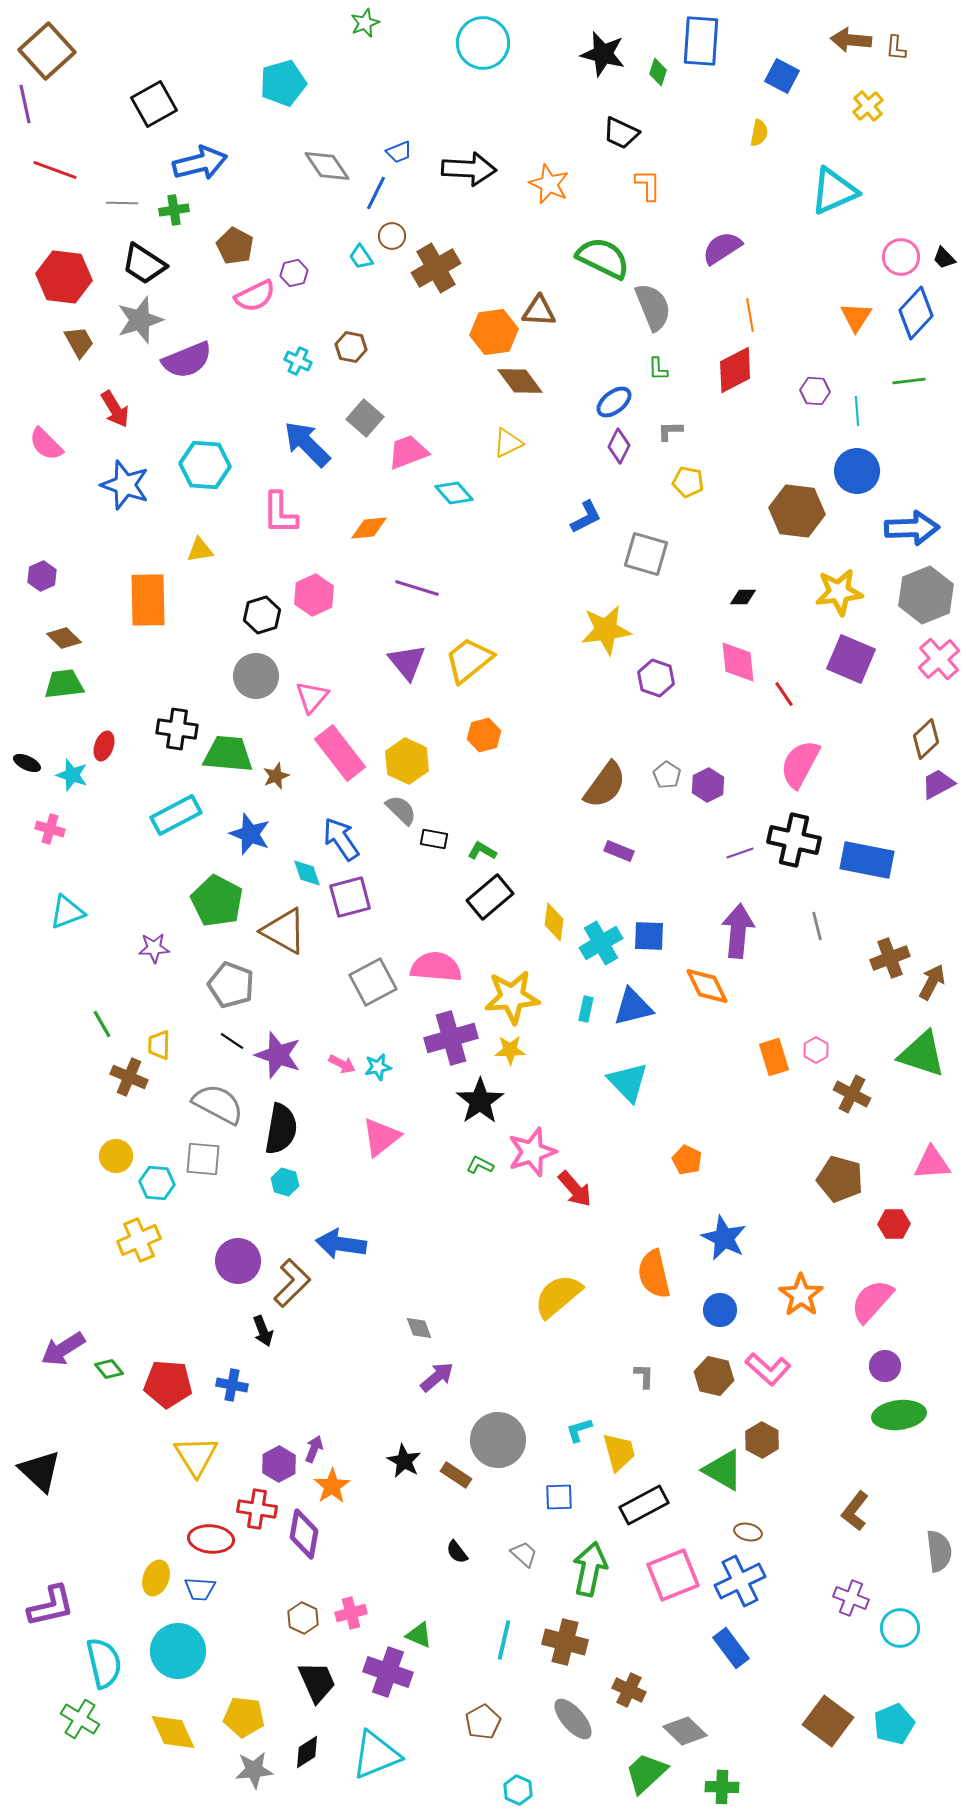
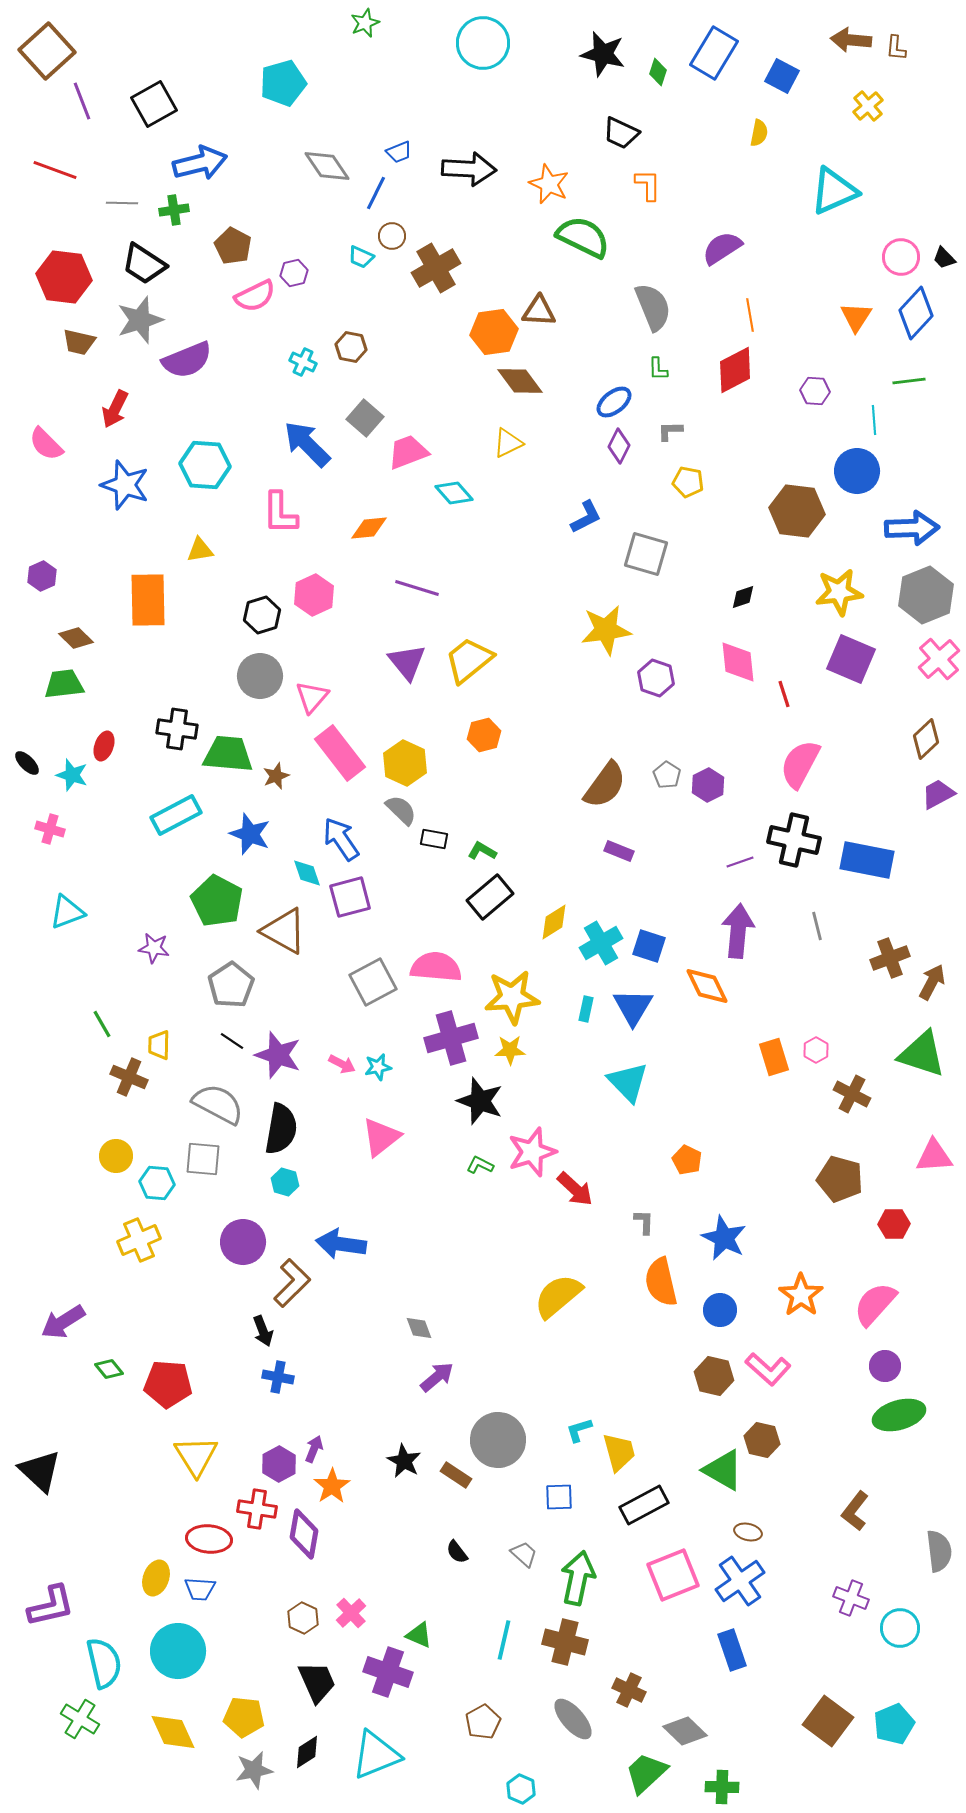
blue rectangle at (701, 41): moved 13 px right, 12 px down; rotated 27 degrees clockwise
purple line at (25, 104): moved 57 px right, 3 px up; rotated 9 degrees counterclockwise
brown pentagon at (235, 246): moved 2 px left
cyan trapezoid at (361, 257): rotated 32 degrees counterclockwise
green semicircle at (603, 258): moved 20 px left, 21 px up
brown trapezoid at (79, 342): rotated 132 degrees clockwise
cyan cross at (298, 361): moved 5 px right, 1 px down
red arrow at (115, 409): rotated 57 degrees clockwise
cyan line at (857, 411): moved 17 px right, 9 px down
black diamond at (743, 597): rotated 20 degrees counterclockwise
brown diamond at (64, 638): moved 12 px right
gray circle at (256, 676): moved 4 px right
red line at (784, 694): rotated 16 degrees clockwise
yellow hexagon at (407, 761): moved 2 px left, 2 px down
black ellipse at (27, 763): rotated 20 degrees clockwise
purple trapezoid at (938, 784): moved 10 px down
purple line at (740, 853): moved 9 px down
yellow diamond at (554, 922): rotated 51 degrees clockwise
blue square at (649, 936): moved 10 px down; rotated 16 degrees clockwise
purple star at (154, 948): rotated 12 degrees clockwise
gray pentagon at (231, 985): rotated 18 degrees clockwise
blue triangle at (633, 1007): rotated 45 degrees counterclockwise
black star at (480, 1101): rotated 18 degrees counterclockwise
pink triangle at (932, 1163): moved 2 px right, 7 px up
red arrow at (575, 1189): rotated 6 degrees counterclockwise
purple circle at (238, 1261): moved 5 px right, 19 px up
orange semicircle at (654, 1274): moved 7 px right, 8 px down
pink semicircle at (872, 1301): moved 3 px right, 3 px down
purple arrow at (63, 1349): moved 27 px up
gray L-shape at (644, 1376): moved 154 px up
blue cross at (232, 1385): moved 46 px right, 8 px up
green ellipse at (899, 1415): rotated 9 degrees counterclockwise
brown hexagon at (762, 1440): rotated 16 degrees counterclockwise
red ellipse at (211, 1539): moved 2 px left
green arrow at (590, 1569): moved 12 px left, 9 px down
blue cross at (740, 1581): rotated 9 degrees counterclockwise
pink cross at (351, 1613): rotated 28 degrees counterclockwise
blue rectangle at (731, 1648): moved 1 px right, 2 px down; rotated 18 degrees clockwise
gray star at (254, 1770): rotated 6 degrees counterclockwise
cyan hexagon at (518, 1790): moved 3 px right, 1 px up
